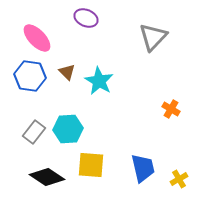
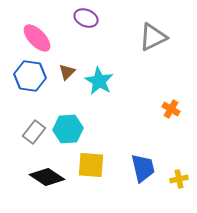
gray triangle: rotated 20 degrees clockwise
brown triangle: rotated 30 degrees clockwise
yellow cross: rotated 18 degrees clockwise
